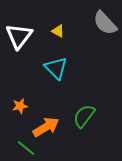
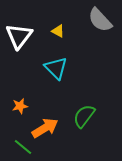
gray semicircle: moved 5 px left, 3 px up
orange arrow: moved 1 px left, 1 px down
green line: moved 3 px left, 1 px up
